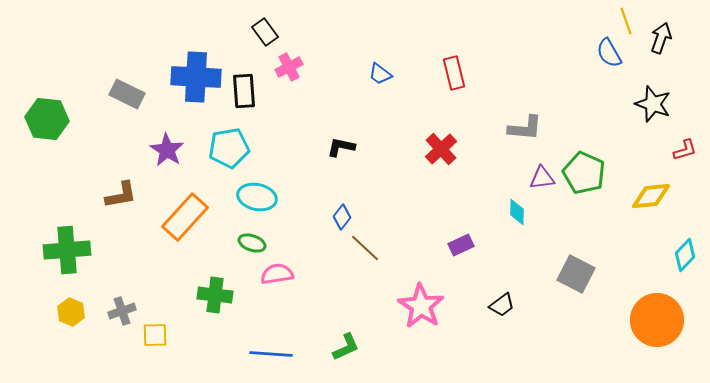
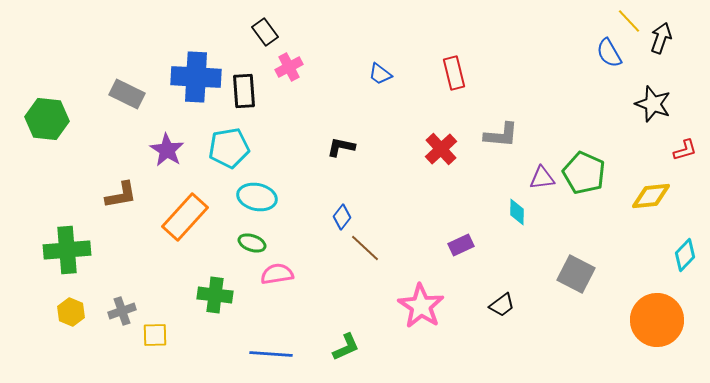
yellow line at (626, 21): moved 3 px right; rotated 24 degrees counterclockwise
gray L-shape at (525, 128): moved 24 px left, 7 px down
